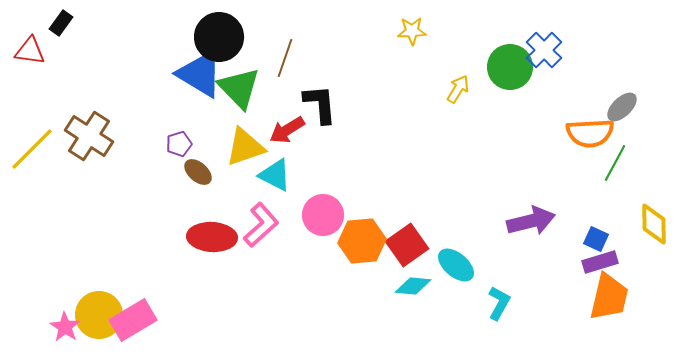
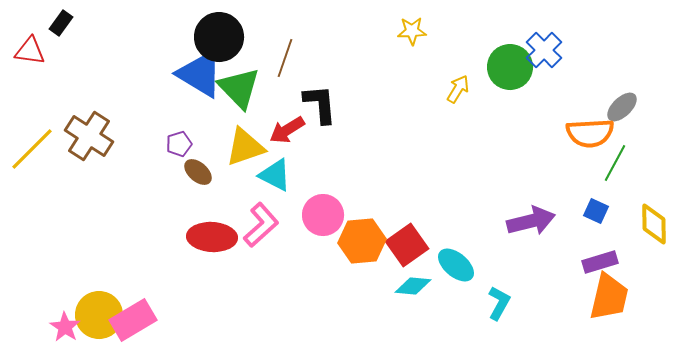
blue square: moved 28 px up
